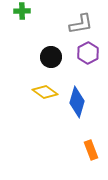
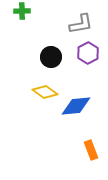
blue diamond: moved 1 px left, 4 px down; rotated 68 degrees clockwise
